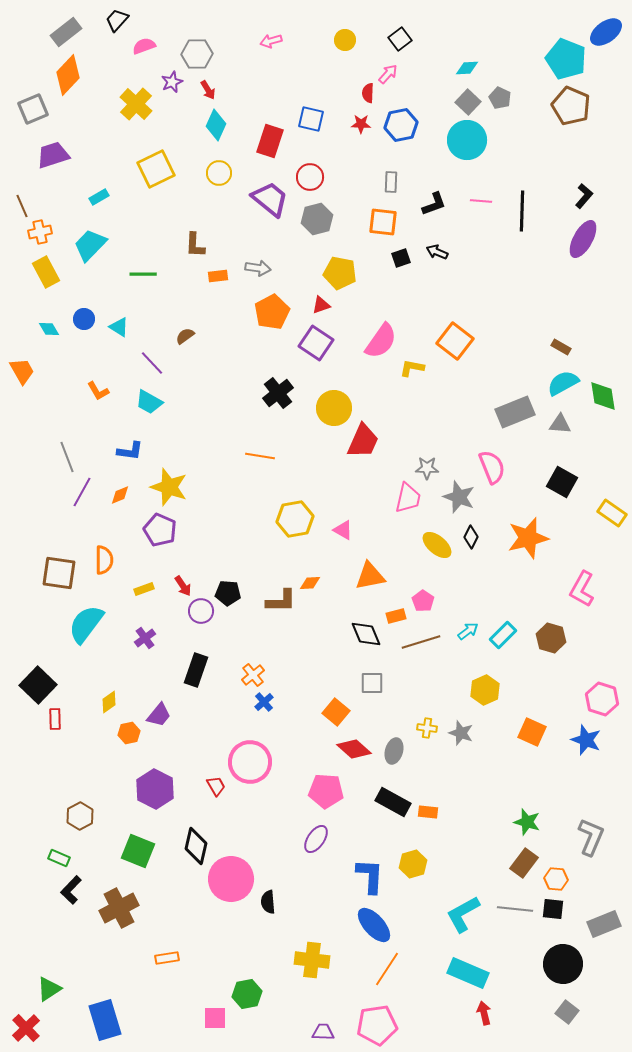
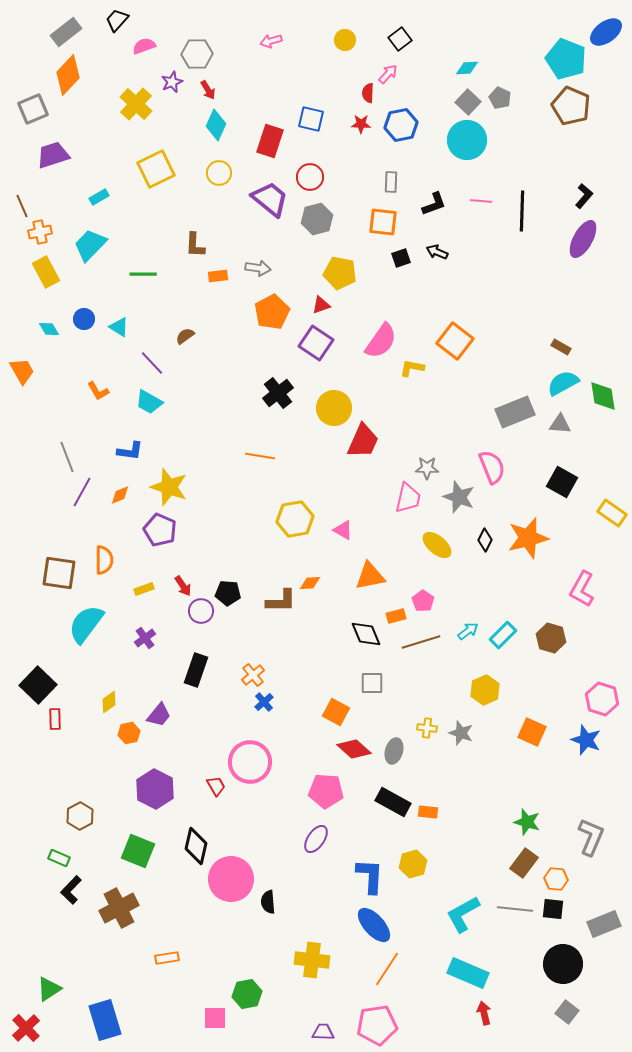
black diamond at (471, 537): moved 14 px right, 3 px down
orange square at (336, 712): rotated 12 degrees counterclockwise
